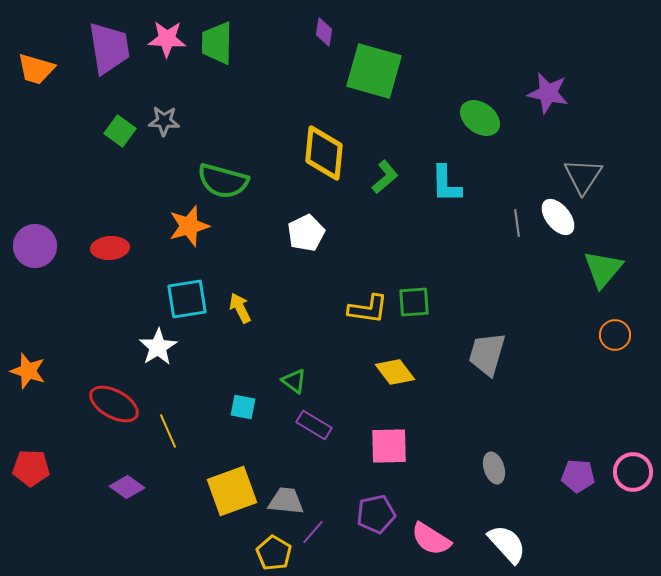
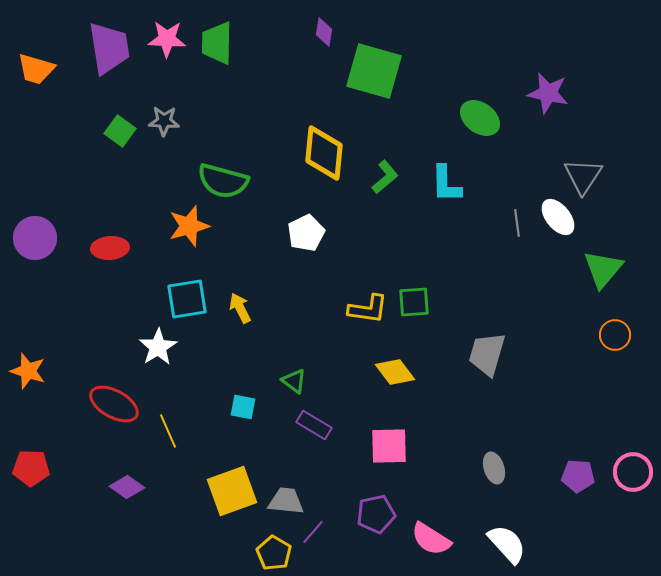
purple circle at (35, 246): moved 8 px up
